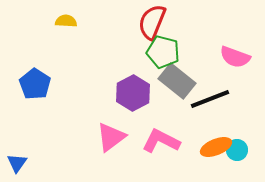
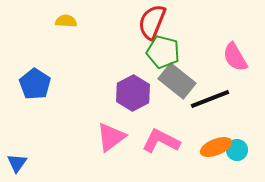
pink semicircle: rotated 40 degrees clockwise
